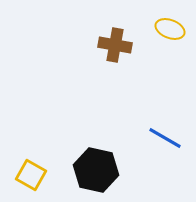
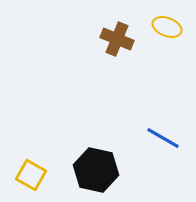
yellow ellipse: moved 3 px left, 2 px up
brown cross: moved 2 px right, 6 px up; rotated 12 degrees clockwise
blue line: moved 2 px left
